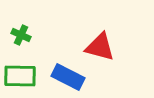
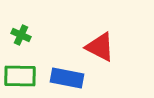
red triangle: rotated 12 degrees clockwise
blue rectangle: moved 1 px left, 1 px down; rotated 16 degrees counterclockwise
